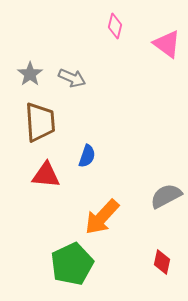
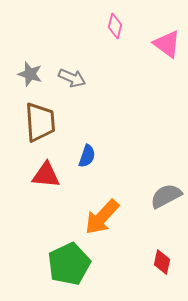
gray star: rotated 20 degrees counterclockwise
green pentagon: moved 3 px left
